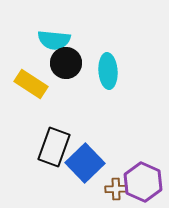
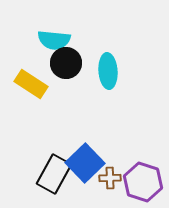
black rectangle: moved 27 px down; rotated 9 degrees clockwise
purple hexagon: rotated 6 degrees counterclockwise
brown cross: moved 6 px left, 11 px up
